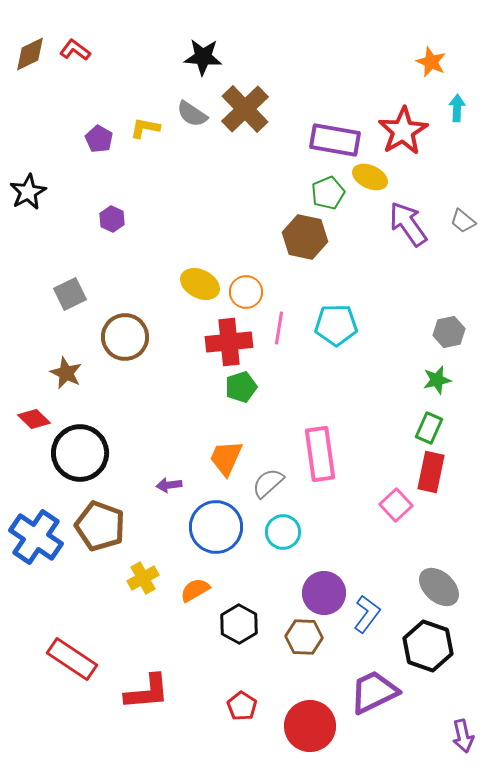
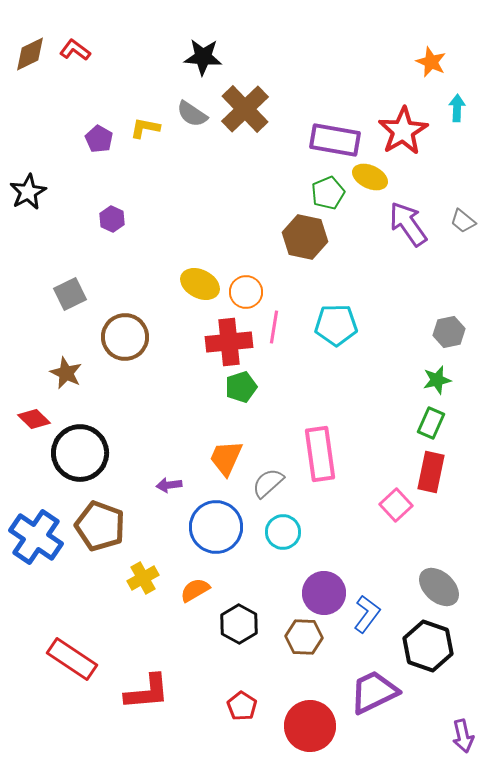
pink line at (279, 328): moved 5 px left, 1 px up
green rectangle at (429, 428): moved 2 px right, 5 px up
